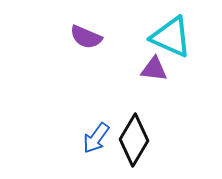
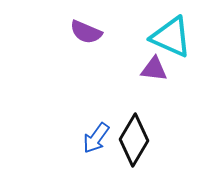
purple semicircle: moved 5 px up
